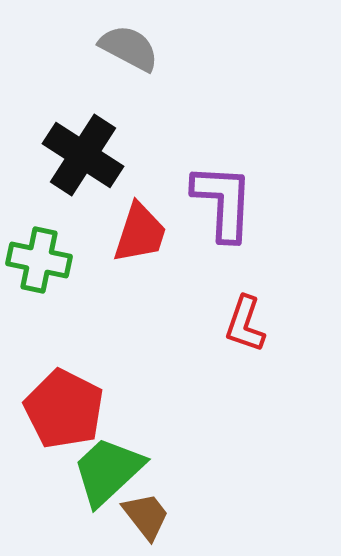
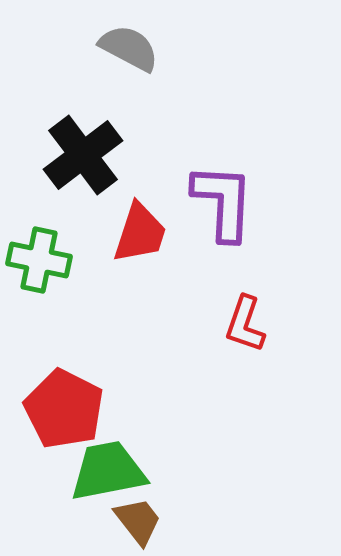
black cross: rotated 20 degrees clockwise
green trapezoid: rotated 32 degrees clockwise
brown trapezoid: moved 8 px left, 5 px down
